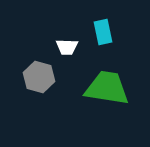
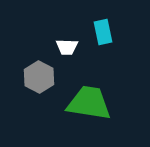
gray hexagon: rotated 12 degrees clockwise
green trapezoid: moved 18 px left, 15 px down
